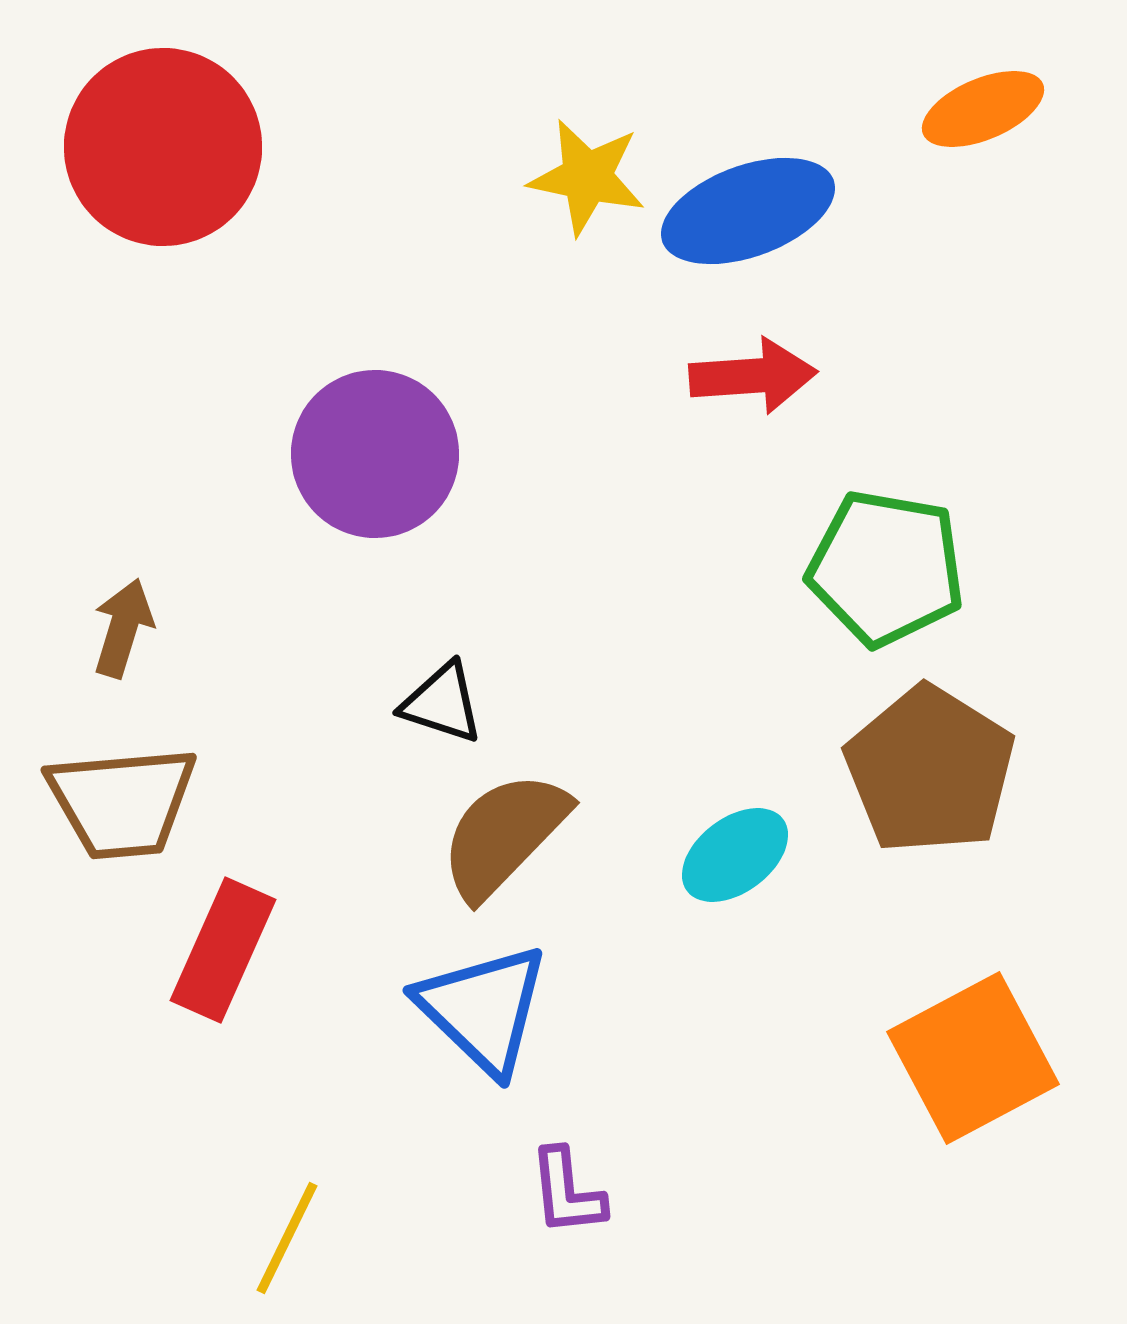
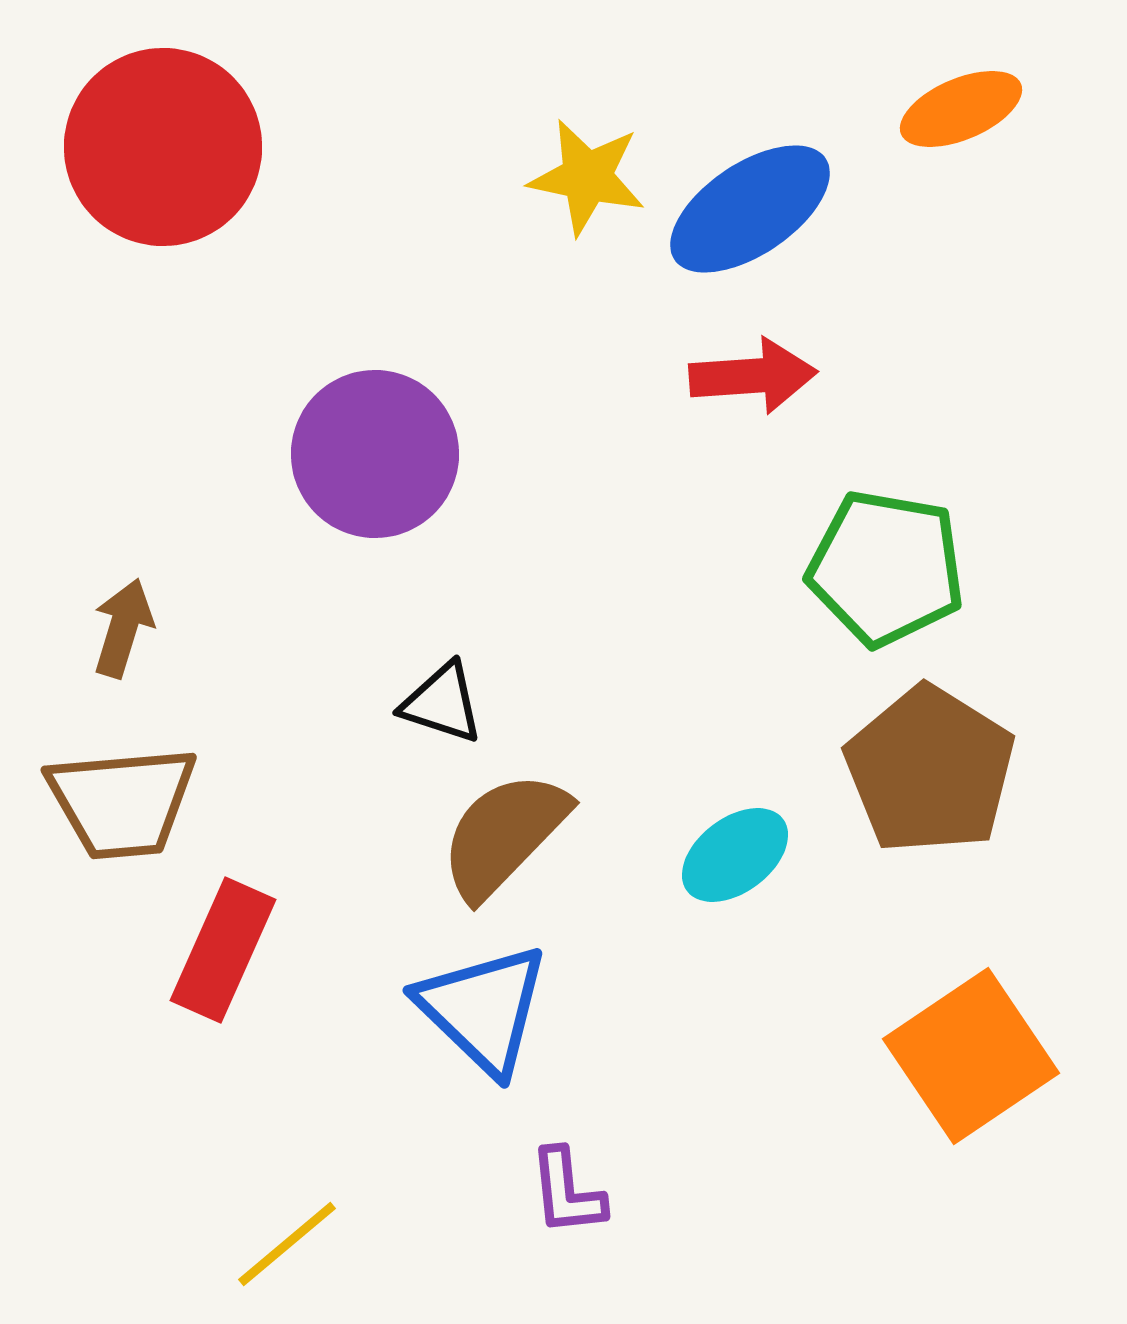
orange ellipse: moved 22 px left
blue ellipse: moved 2 px right, 2 px up; rotated 14 degrees counterclockwise
orange square: moved 2 px left, 2 px up; rotated 6 degrees counterclockwise
yellow line: moved 6 px down; rotated 24 degrees clockwise
